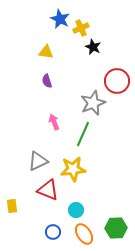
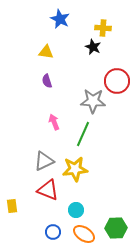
yellow cross: moved 22 px right; rotated 28 degrees clockwise
gray star: moved 2 px up; rotated 25 degrees clockwise
gray triangle: moved 6 px right
yellow star: moved 2 px right
orange ellipse: rotated 25 degrees counterclockwise
